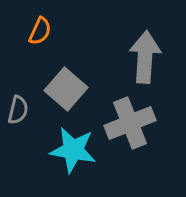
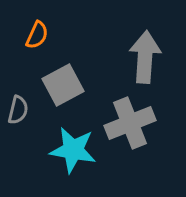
orange semicircle: moved 3 px left, 4 px down
gray square: moved 3 px left, 4 px up; rotated 21 degrees clockwise
